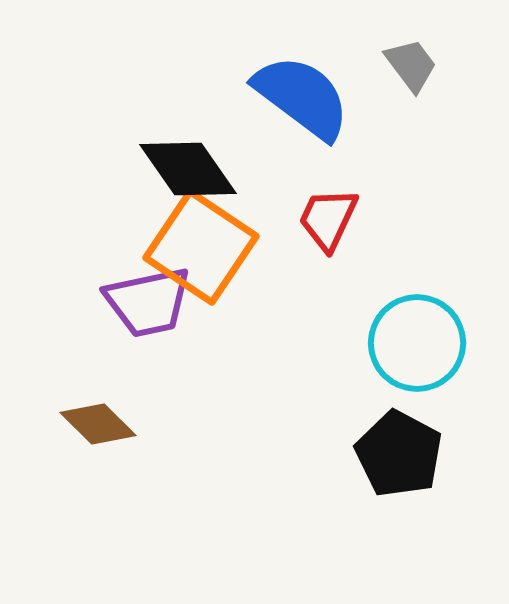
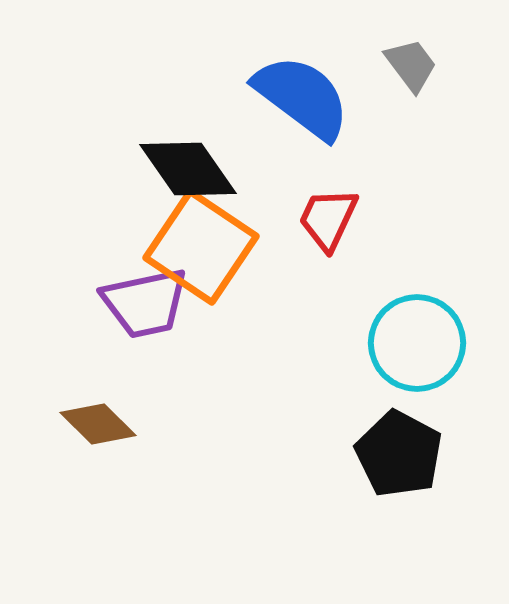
purple trapezoid: moved 3 px left, 1 px down
